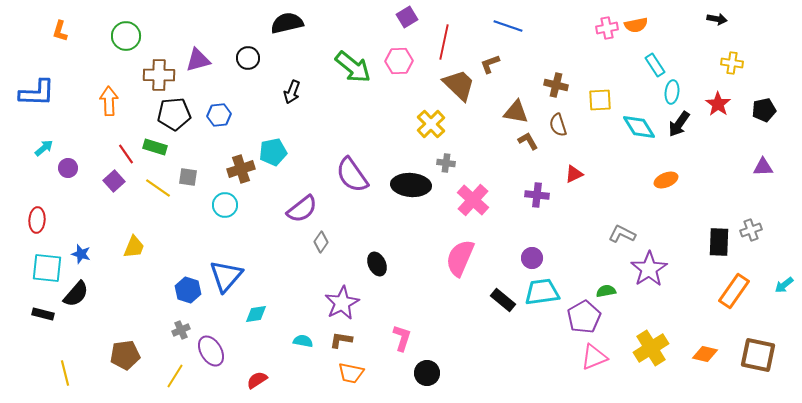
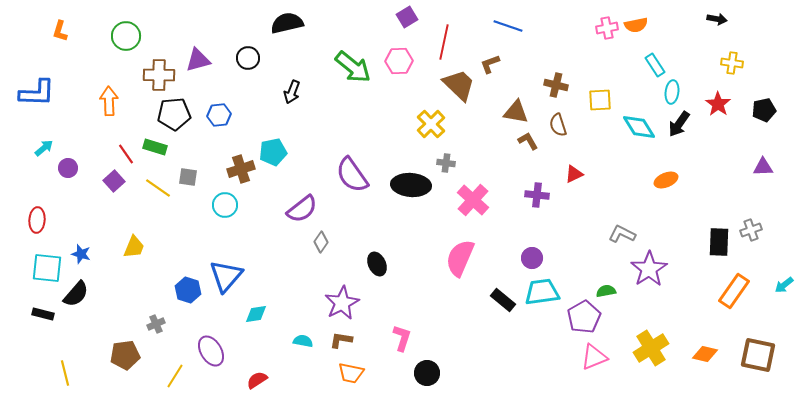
gray cross at (181, 330): moved 25 px left, 6 px up
